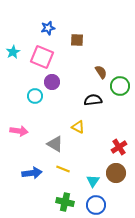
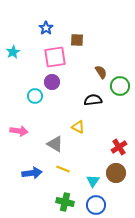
blue star: moved 2 px left; rotated 24 degrees counterclockwise
pink square: moved 13 px right; rotated 30 degrees counterclockwise
